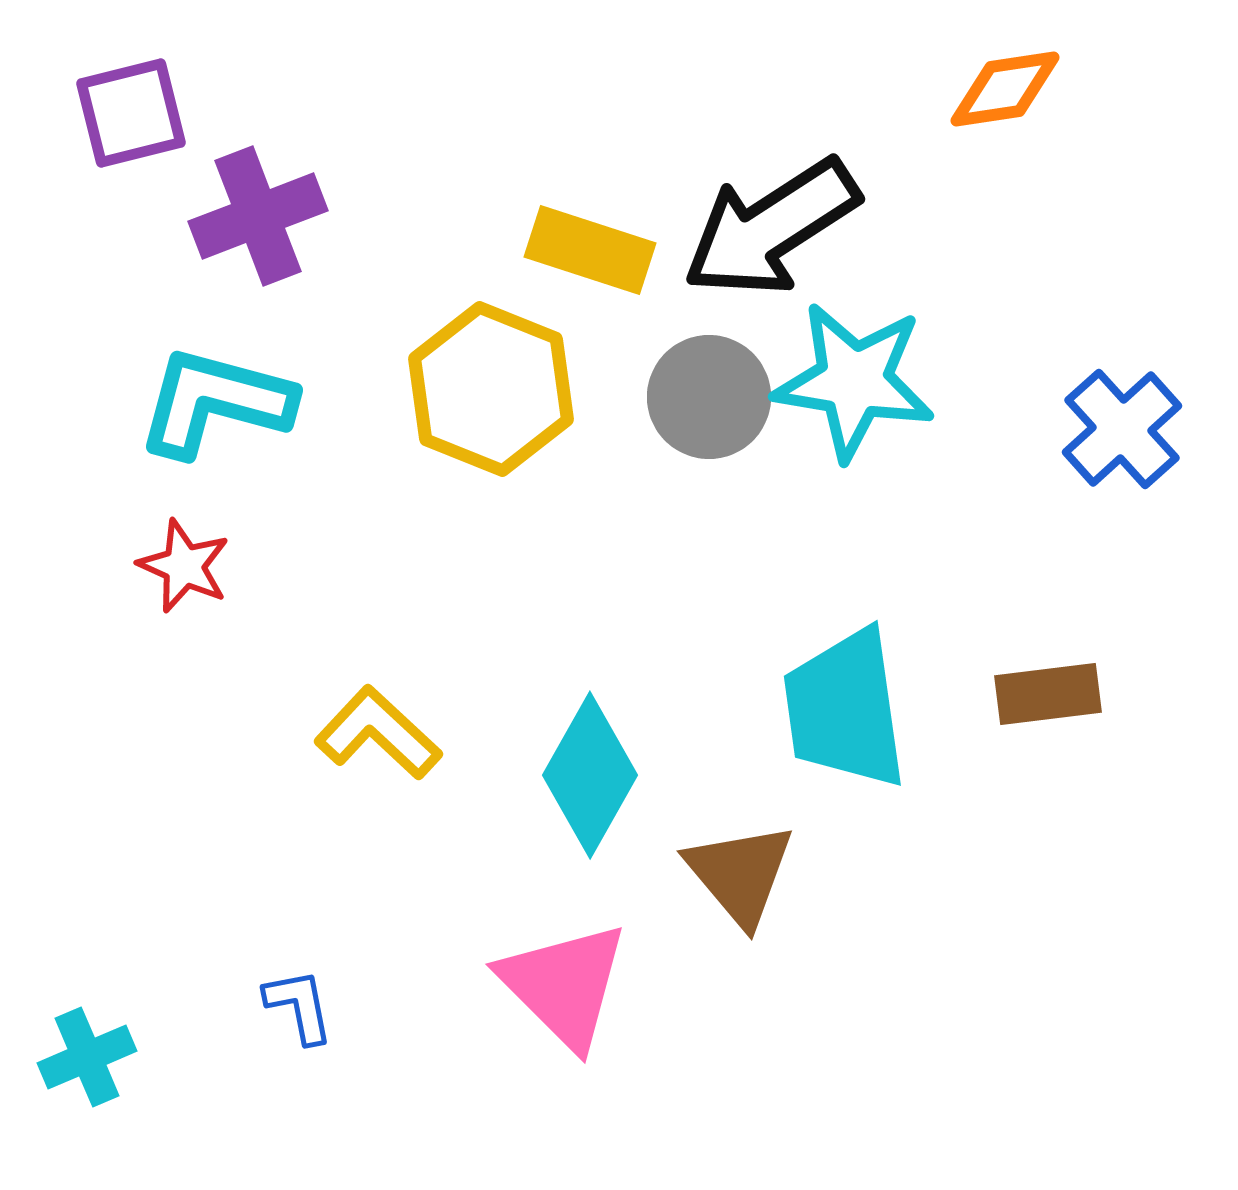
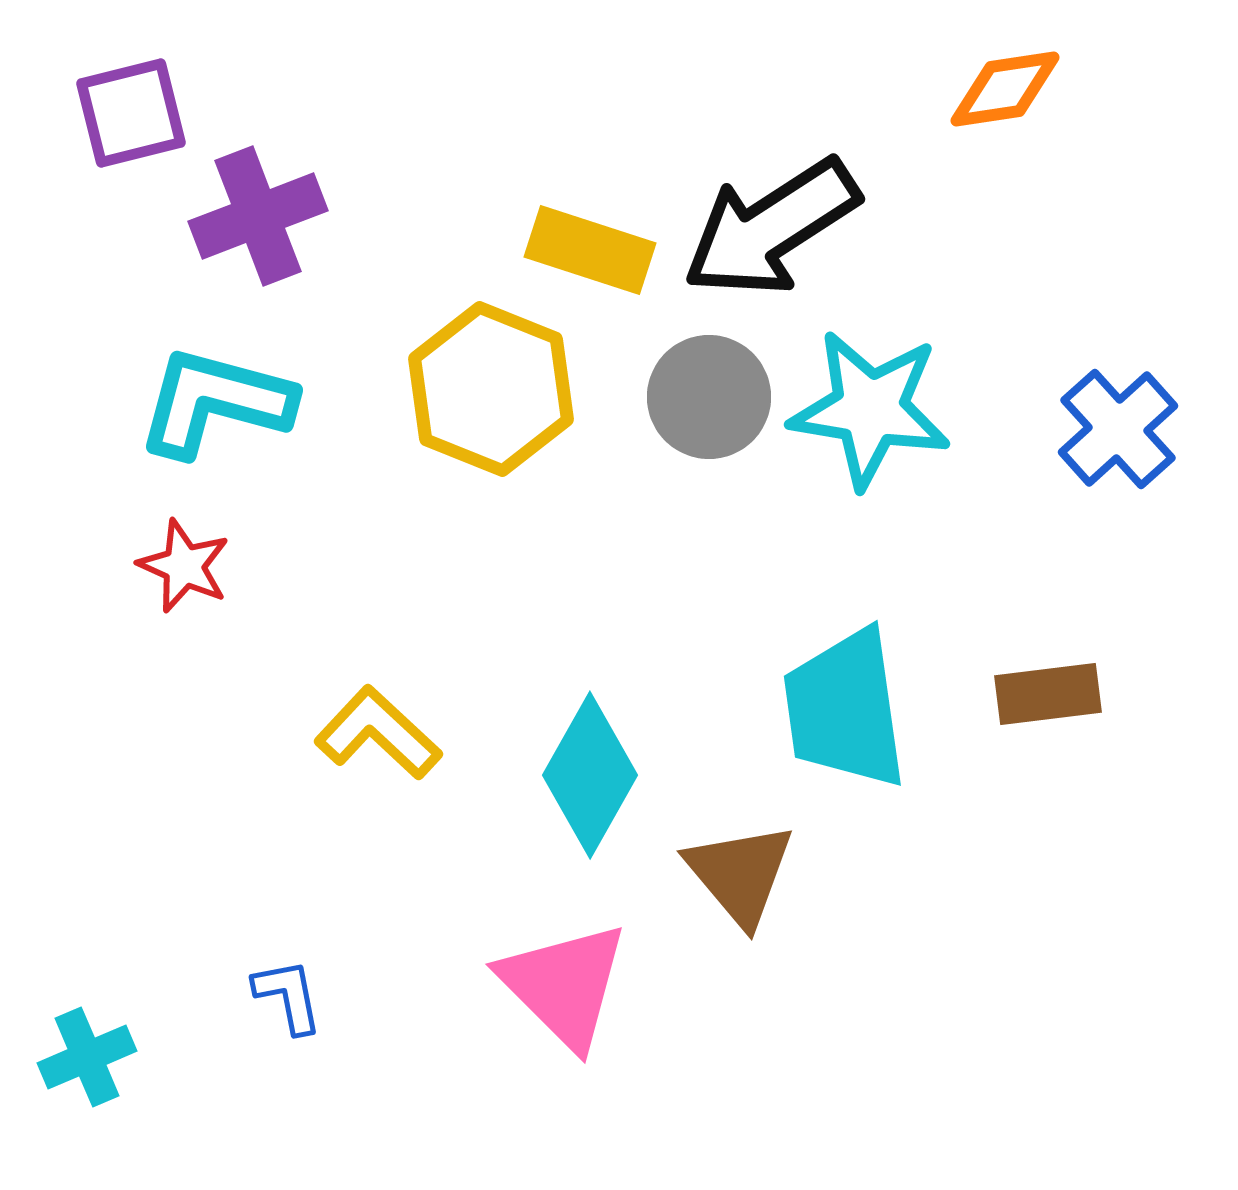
cyan star: moved 16 px right, 28 px down
blue cross: moved 4 px left
blue L-shape: moved 11 px left, 10 px up
